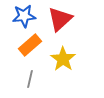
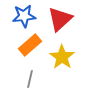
yellow star: moved 1 px left, 2 px up
